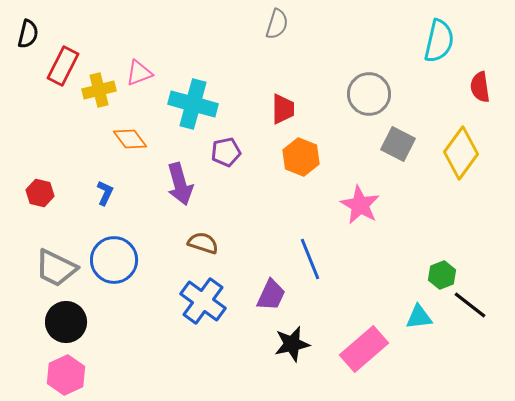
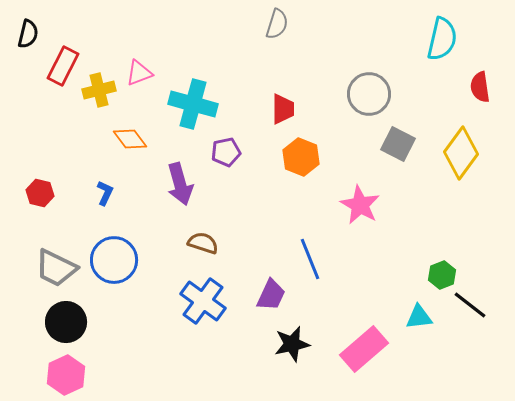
cyan semicircle: moved 3 px right, 2 px up
